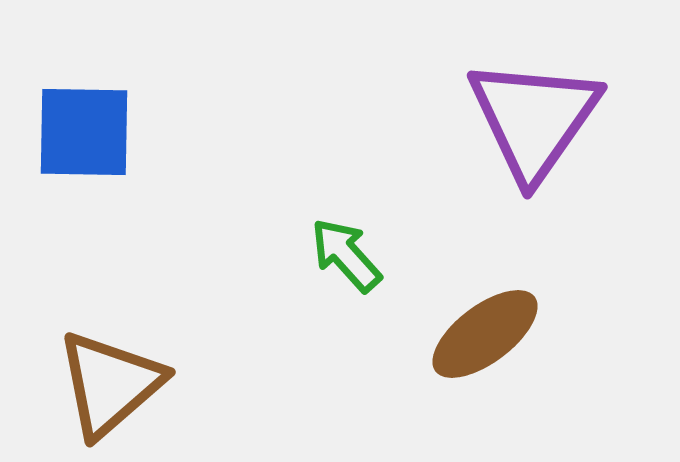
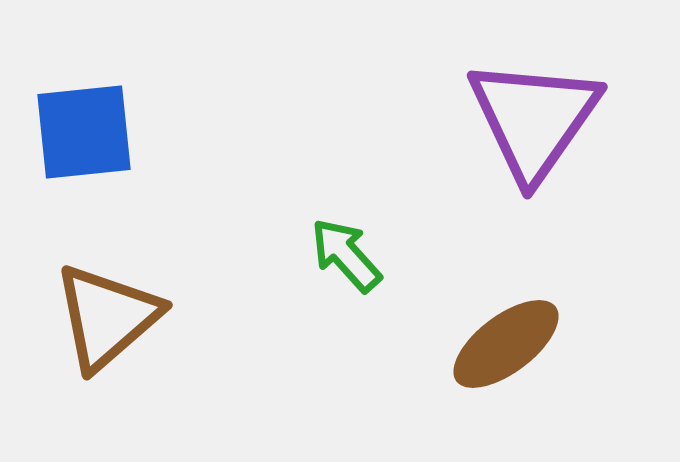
blue square: rotated 7 degrees counterclockwise
brown ellipse: moved 21 px right, 10 px down
brown triangle: moved 3 px left, 67 px up
